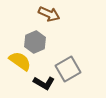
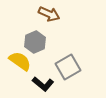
gray square: moved 2 px up
black L-shape: moved 1 px left, 1 px down; rotated 10 degrees clockwise
